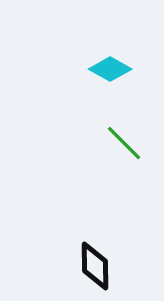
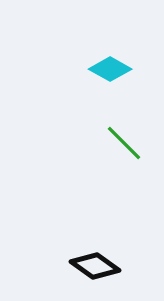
black diamond: rotated 54 degrees counterclockwise
